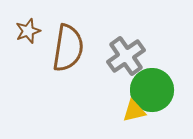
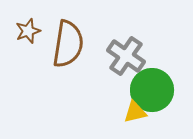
brown semicircle: moved 4 px up
gray cross: rotated 21 degrees counterclockwise
yellow triangle: moved 1 px right, 1 px down
